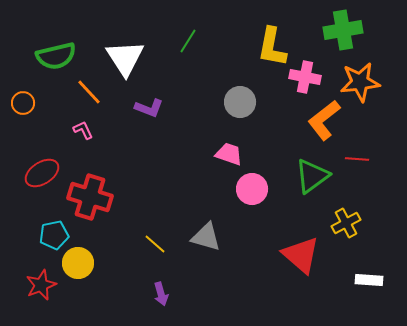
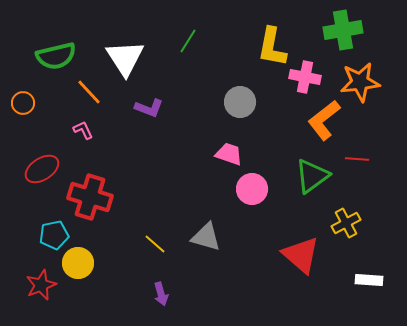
red ellipse: moved 4 px up
